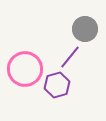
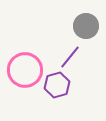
gray circle: moved 1 px right, 3 px up
pink circle: moved 1 px down
